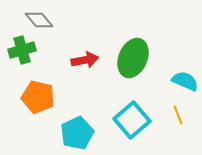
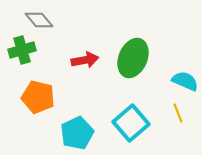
yellow line: moved 2 px up
cyan square: moved 1 px left, 3 px down
